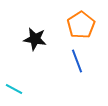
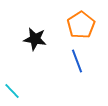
cyan line: moved 2 px left, 2 px down; rotated 18 degrees clockwise
